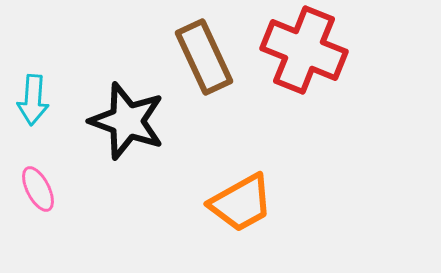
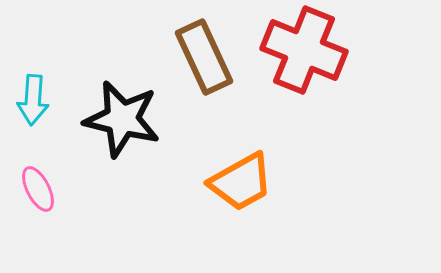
black star: moved 5 px left, 2 px up; rotated 6 degrees counterclockwise
orange trapezoid: moved 21 px up
